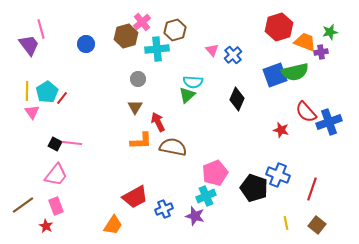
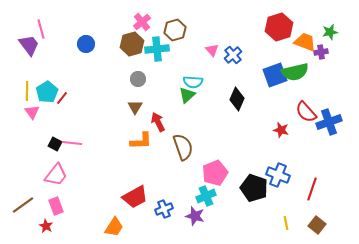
brown hexagon at (126, 36): moved 6 px right, 8 px down
brown semicircle at (173, 147): moved 10 px right; rotated 60 degrees clockwise
orange trapezoid at (113, 225): moved 1 px right, 2 px down
